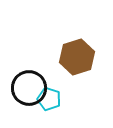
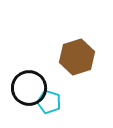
cyan pentagon: moved 3 px down
